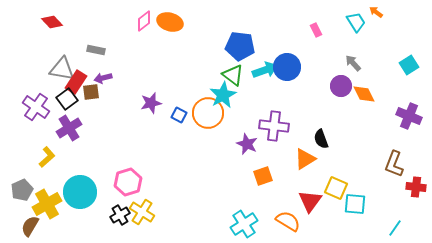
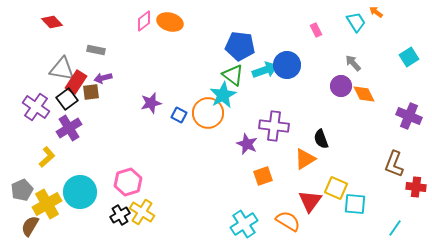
cyan square at (409, 65): moved 8 px up
blue circle at (287, 67): moved 2 px up
